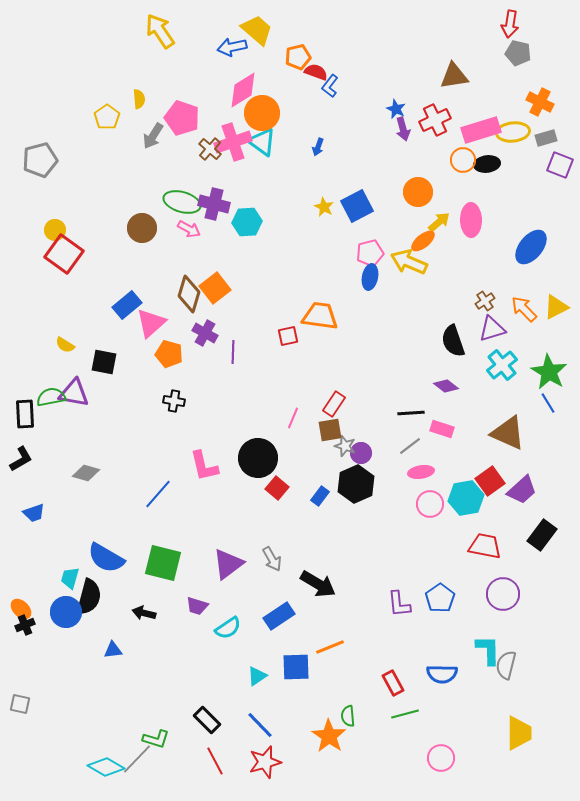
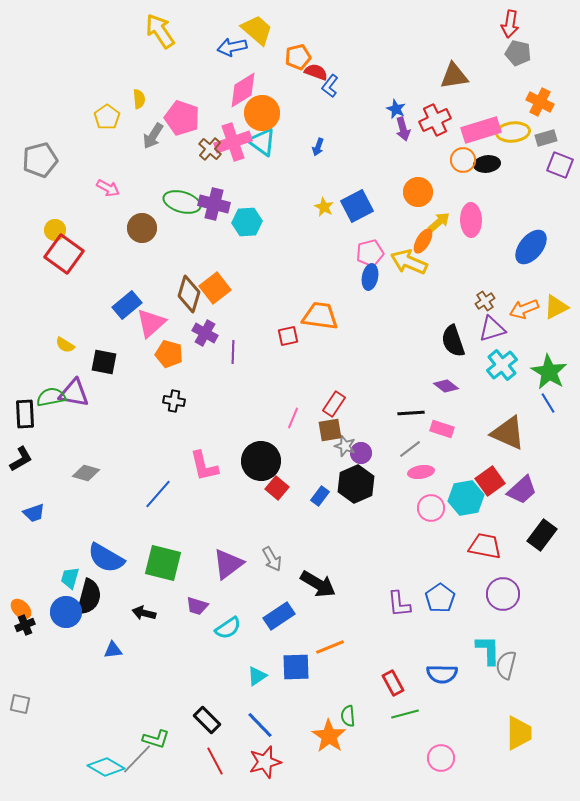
pink arrow at (189, 229): moved 81 px left, 41 px up
orange ellipse at (423, 241): rotated 20 degrees counterclockwise
orange arrow at (524, 309): rotated 68 degrees counterclockwise
gray line at (410, 446): moved 3 px down
black circle at (258, 458): moved 3 px right, 3 px down
pink circle at (430, 504): moved 1 px right, 4 px down
